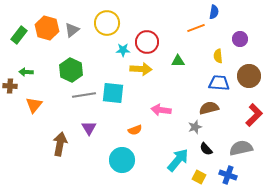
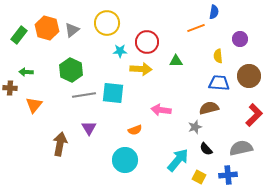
cyan star: moved 3 px left, 1 px down
green triangle: moved 2 px left
brown cross: moved 2 px down
cyan circle: moved 3 px right
blue cross: rotated 24 degrees counterclockwise
